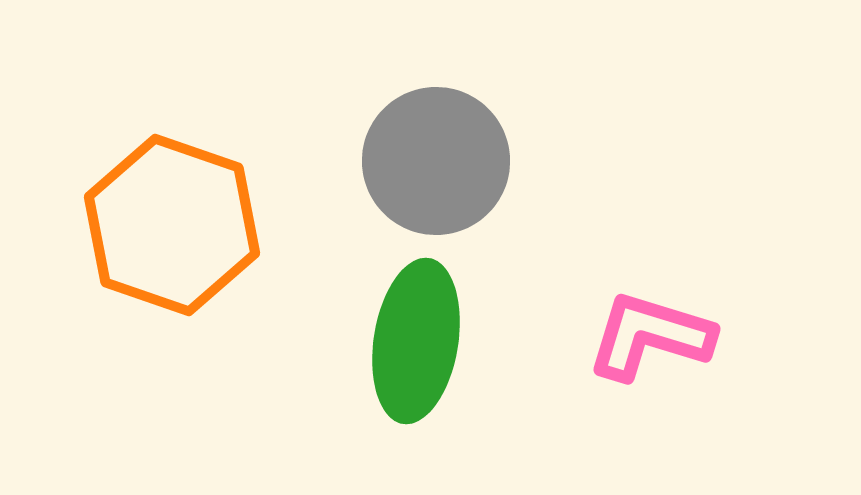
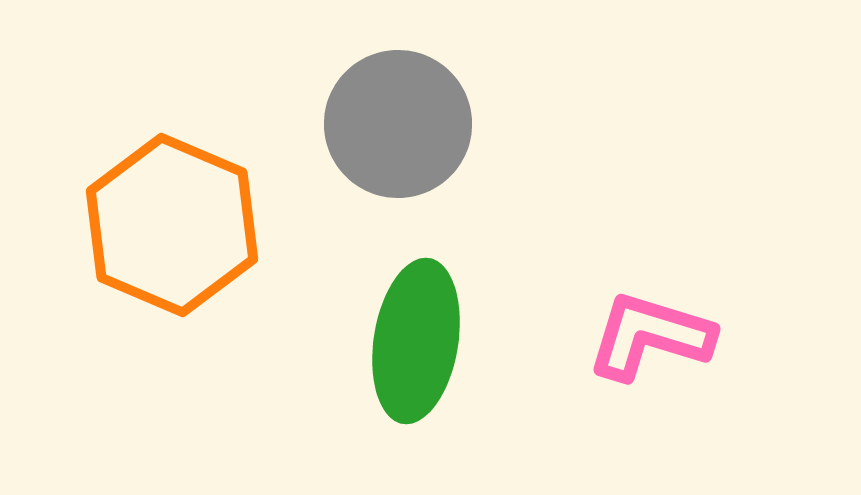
gray circle: moved 38 px left, 37 px up
orange hexagon: rotated 4 degrees clockwise
